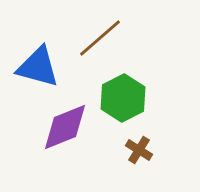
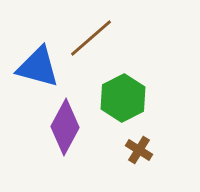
brown line: moved 9 px left
purple diamond: rotated 40 degrees counterclockwise
